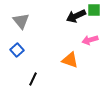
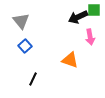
black arrow: moved 2 px right, 1 px down
pink arrow: moved 3 px up; rotated 84 degrees counterclockwise
blue square: moved 8 px right, 4 px up
